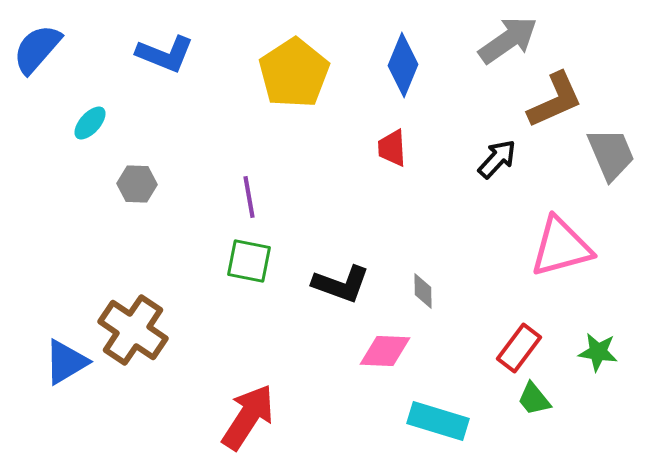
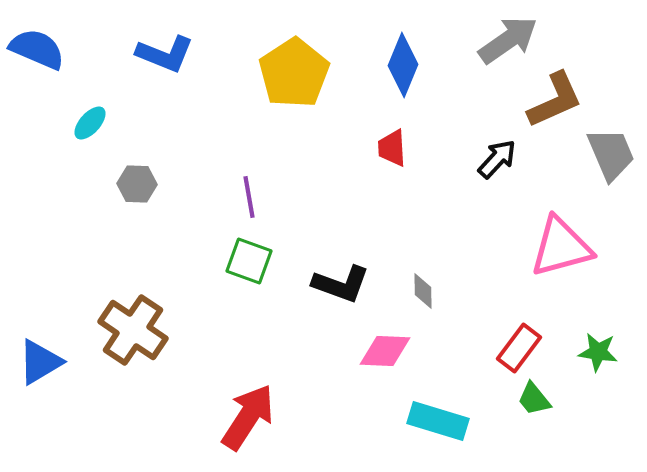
blue semicircle: rotated 72 degrees clockwise
green square: rotated 9 degrees clockwise
blue triangle: moved 26 px left
